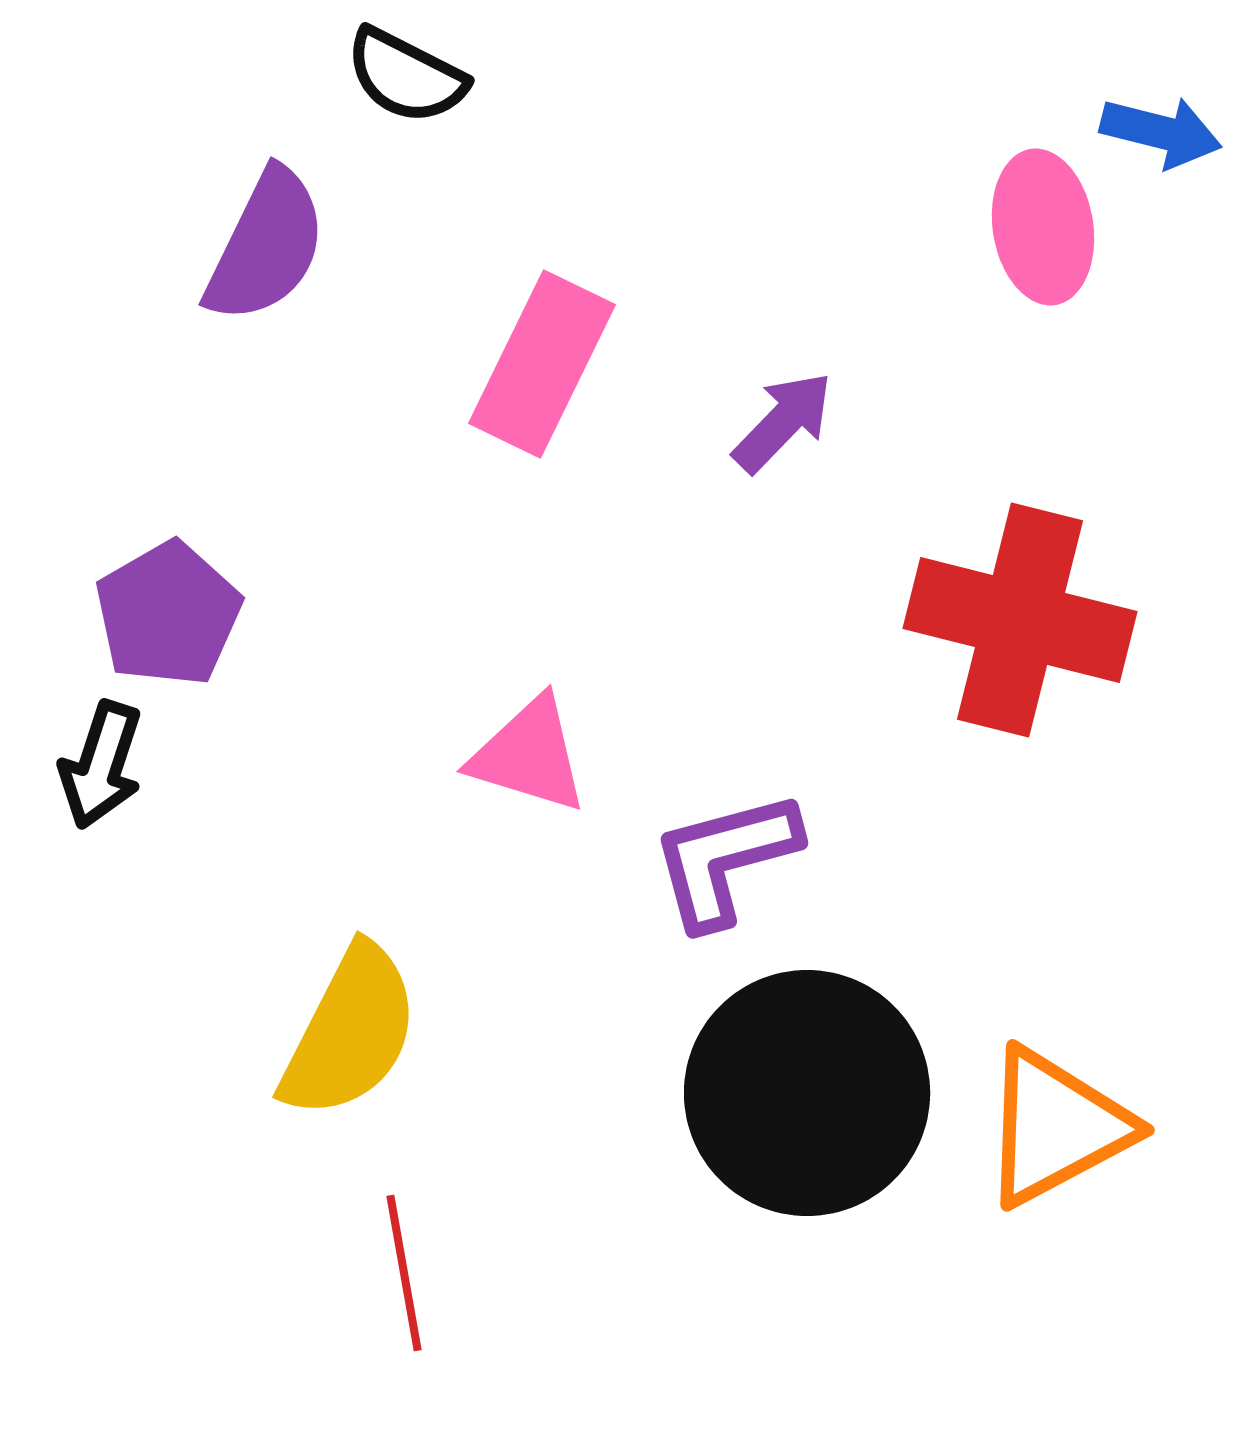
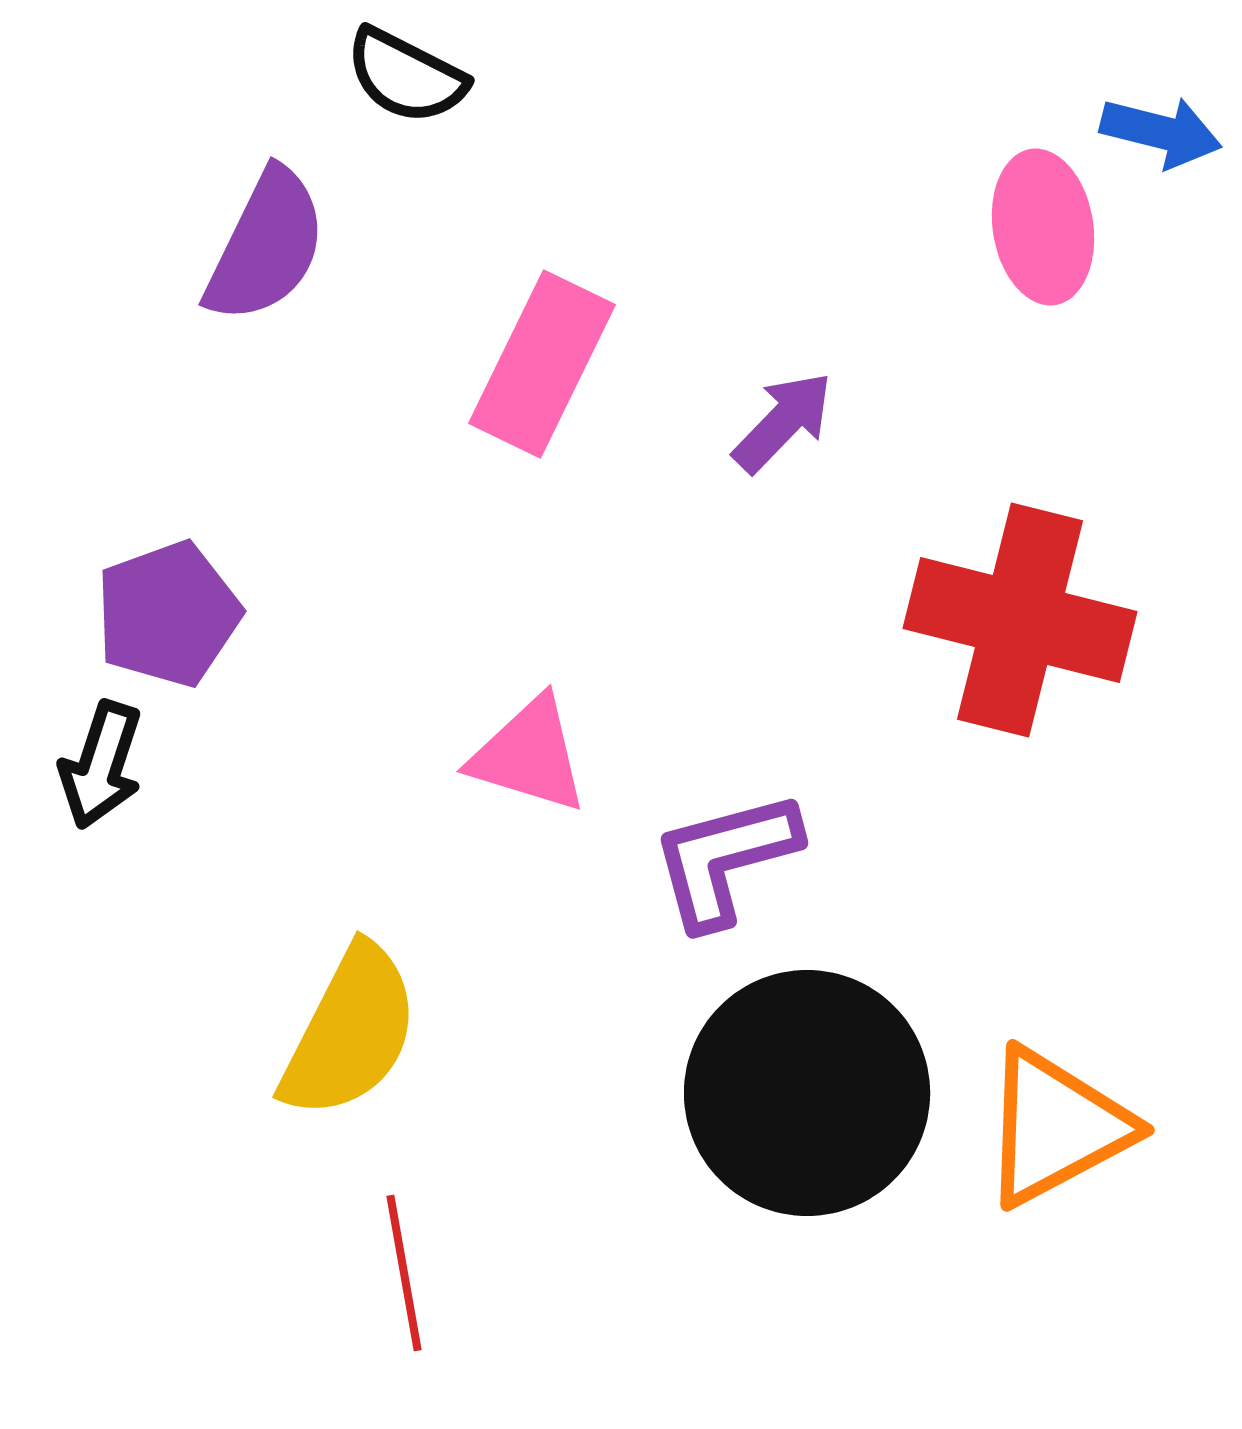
purple pentagon: rotated 10 degrees clockwise
